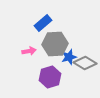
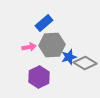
blue rectangle: moved 1 px right
gray hexagon: moved 3 px left, 1 px down
pink arrow: moved 4 px up
purple hexagon: moved 11 px left; rotated 10 degrees counterclockwise
